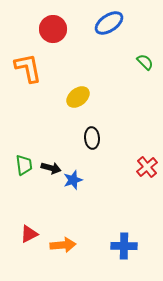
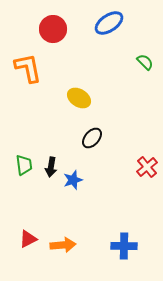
yellow ellipse: moved 1 px right, 1 px down; rotated 70 degrees clockwise
black ellipse: rotated 45 degrees clockwise
black arrow: moved 1 px up; rotated 84 degrees clockwise
red triangle: moved 1 px left, 5 px down
